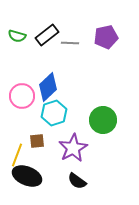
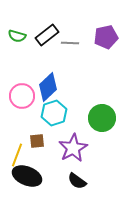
green circle: moved 1 px left, 2 px up
